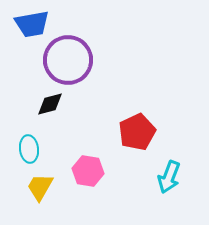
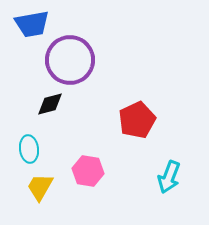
purple circle: moved 2 px right
red pentagon: moved 12 px up
